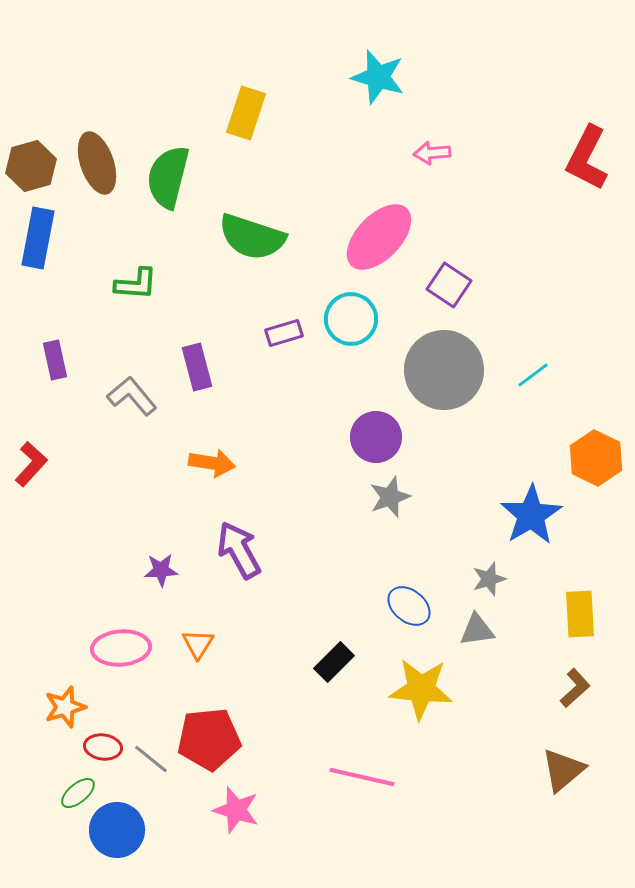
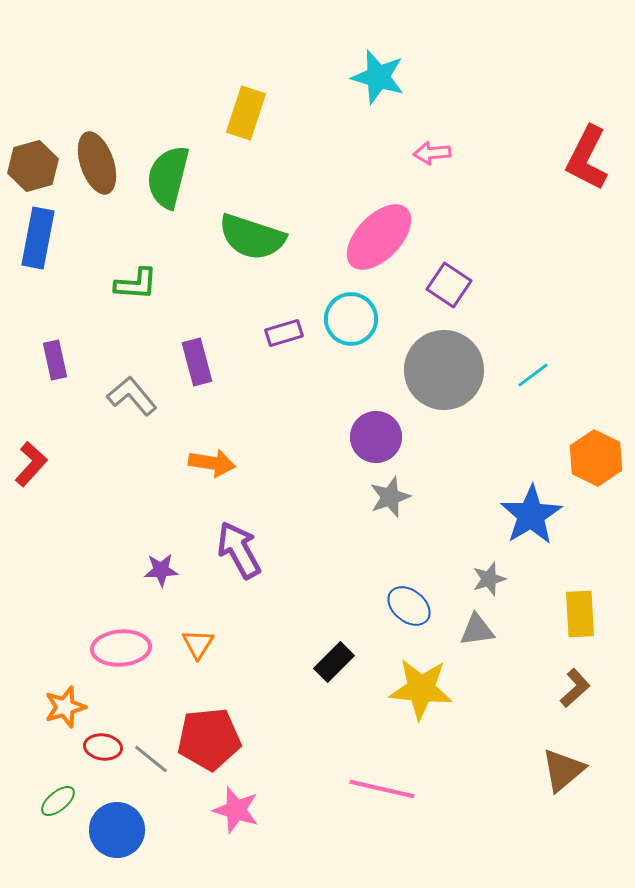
brown hexagon at (31, 166): moved 2 px right
purple rectangle at (197, 367): moved 5 px up
pink line at (362, 777): moved 20 px right, 12 px down
green ellipse at (78, 793): moved 20 px left, 8 px down
